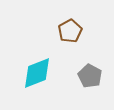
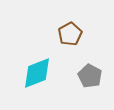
brown pentagon: moved 3 px down
